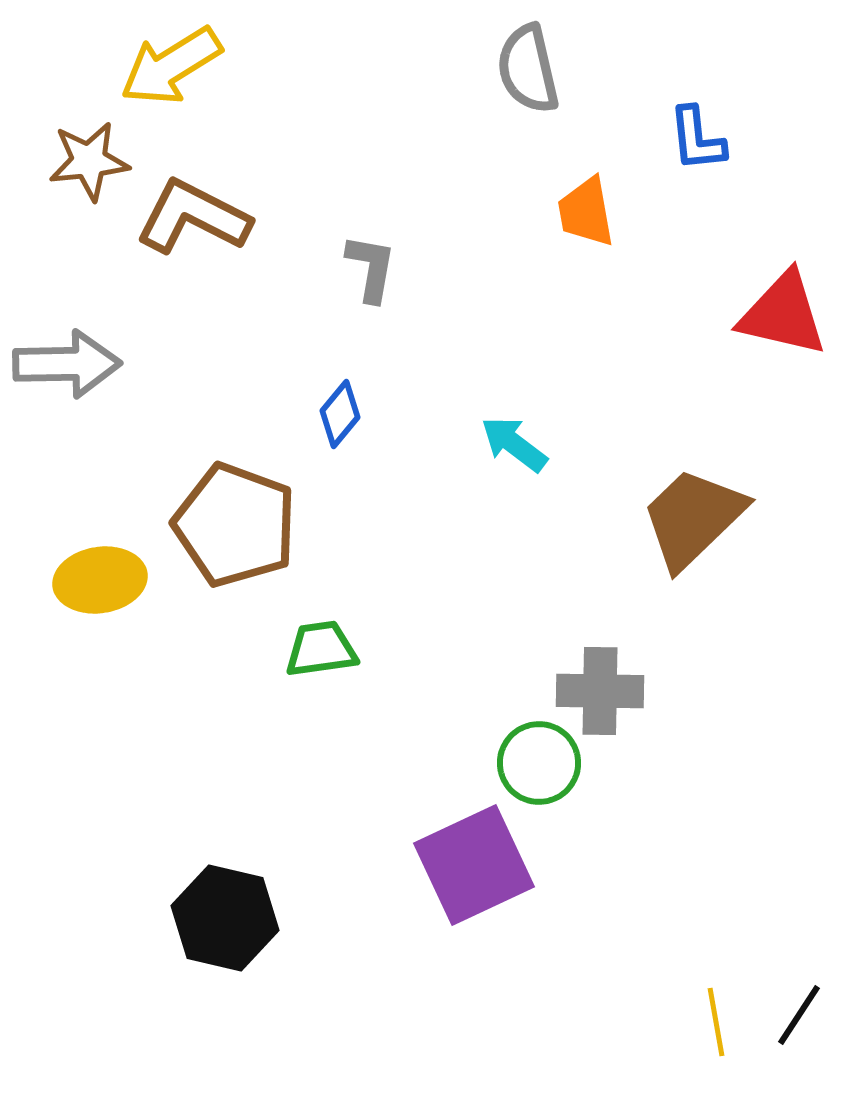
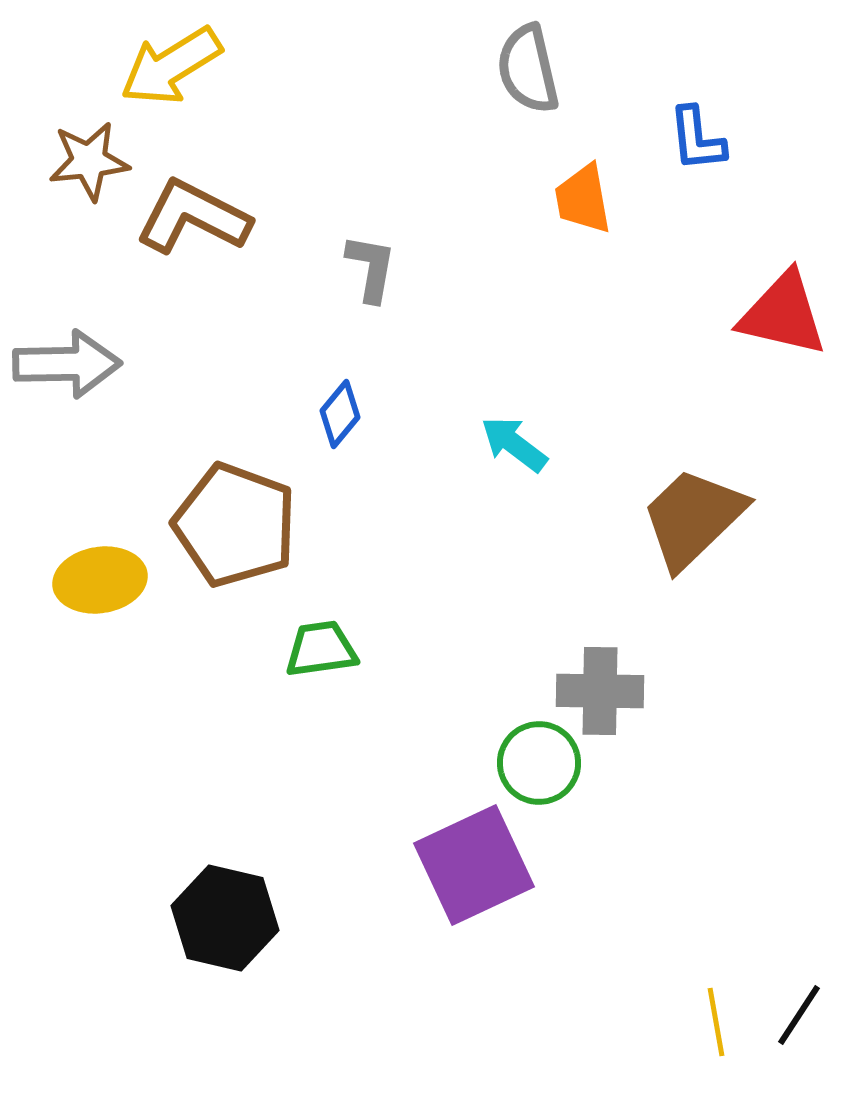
orange trapezoid: moved 3 px left, 13 px up
